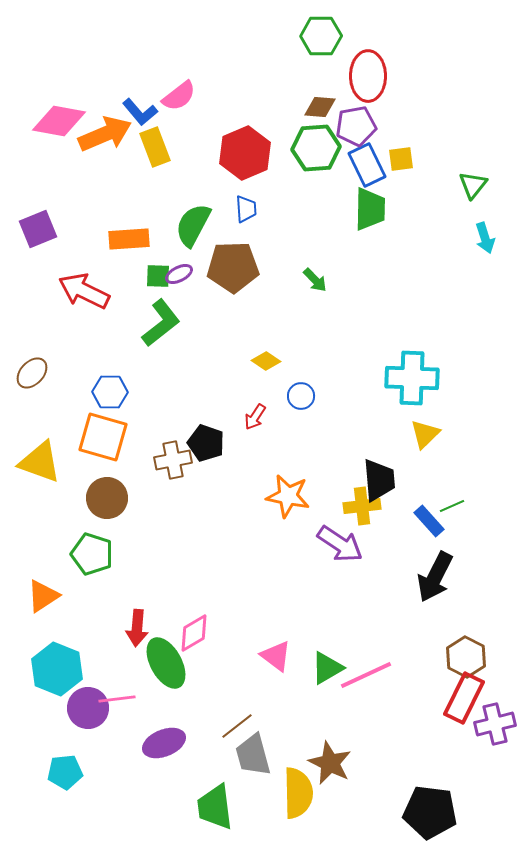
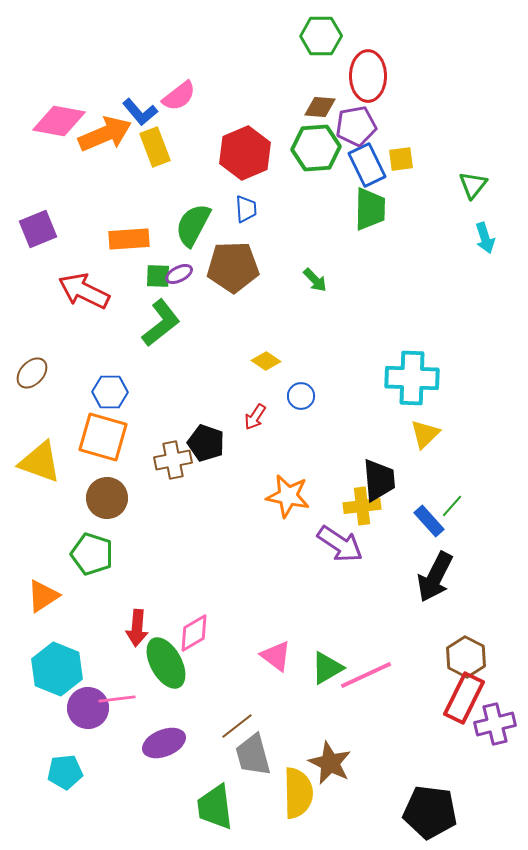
green line at (452, 506): rotated 25 degrees counterclockwise
